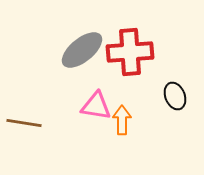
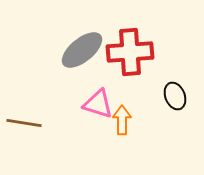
pink triangle: moved 2 px right, 2 px up; rotated 8 degrees clockwise
